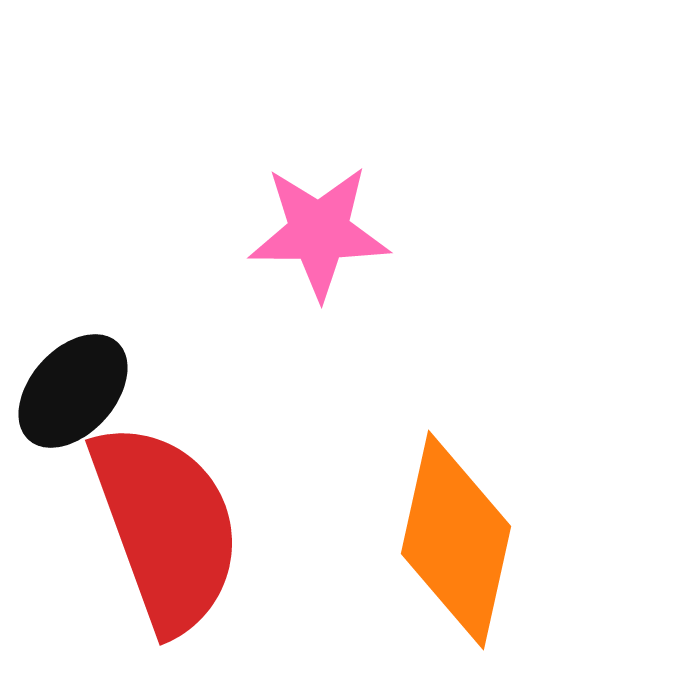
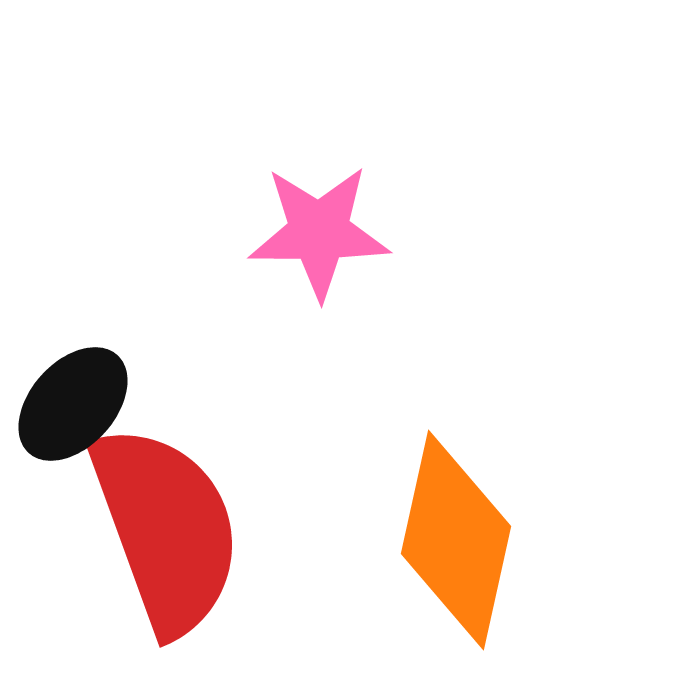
black ellipse: moved 13 px down
red semicircle: moved 2 px down
